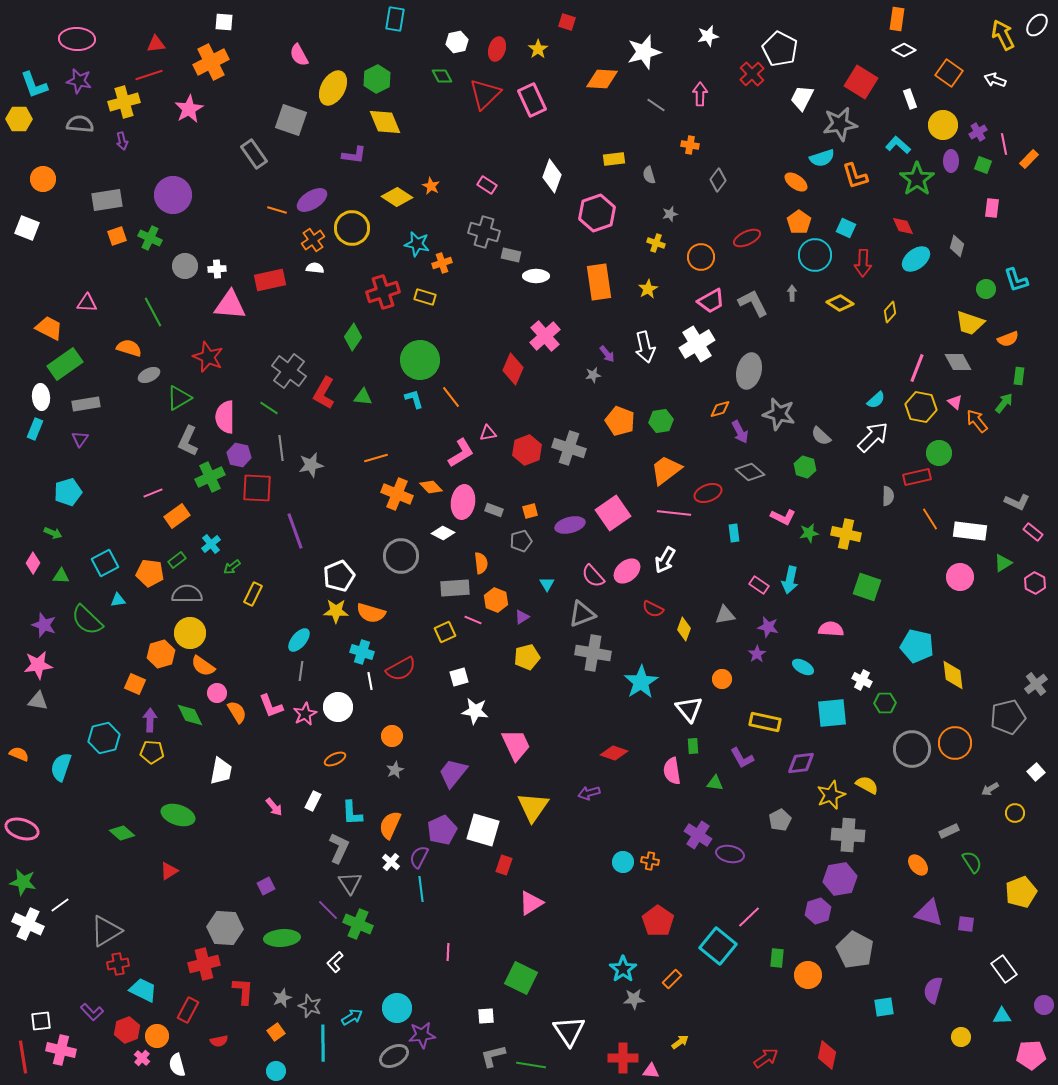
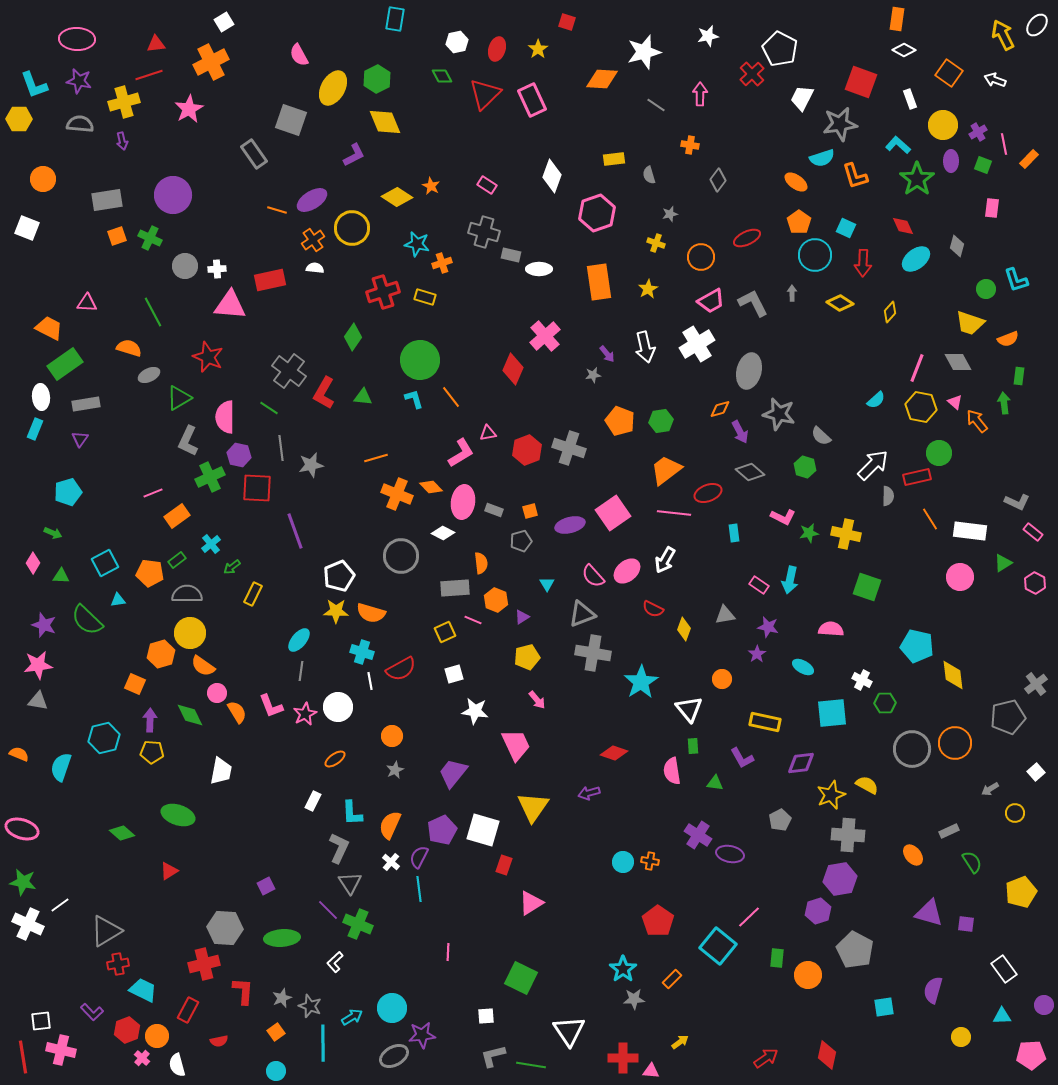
white square at (224, 22): rotated 36 degrees counterclockwise
red square at (861, 82): rotated 12 degrees counterclockwise
purple L-shape at (354, 155): rotated 35 degrees counterclockwise
white ellipse at (536, 276): moved 3 px right, 7 px up
green arrow at (1004, 403): rotated 45 degrees counterclockwise
white arrow at (873, 437): moved 28 px down
white square at (459, 677): moved 5 px left, 3 px up
orange ellipse at (335, 759): rotated 10 degrees counterclockwise
pink arrow at (274, 807): moved 263 px right, 107 px up
orange ellipse at (918, 865): moved 5 px left, 10 px up
cyan line at (421, 889): moved 2 px left
cyan circle at (397, 1008): moved 5 px left
